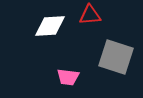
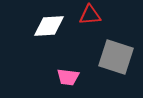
white diamond: moved 1 px left
